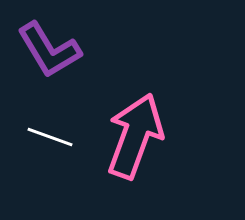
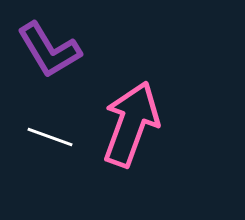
pink arrow: moved 4 px left, 12 px up
